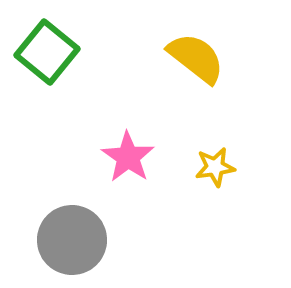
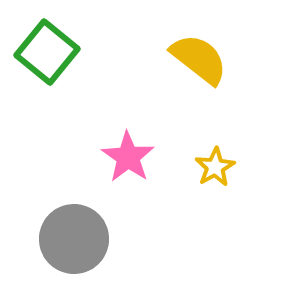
yellow semicircle: moved 3 px right, 1 px down
yellow star: rotated 21 degrees counterclockwise
gray circle: moved 2 px right, 1 px up
